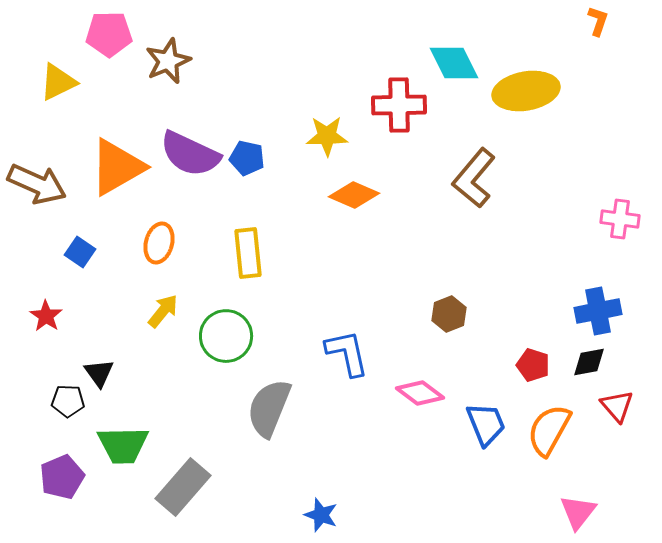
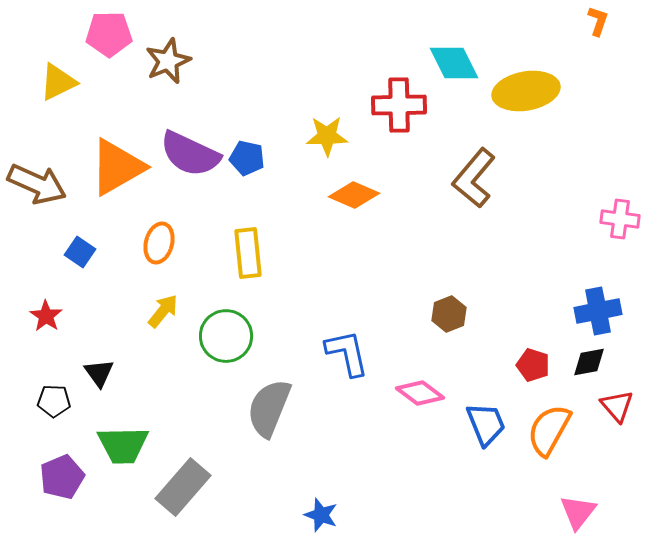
black pentagon: moved 14 px left
